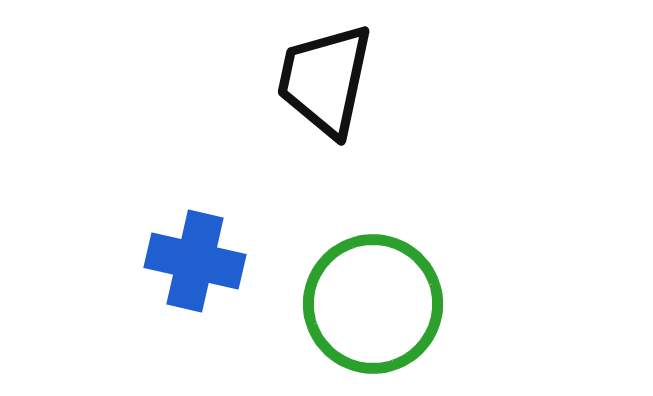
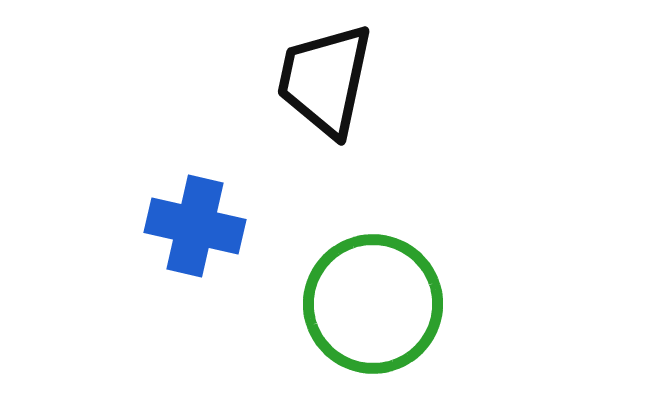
blue cross: moved 35 px up
